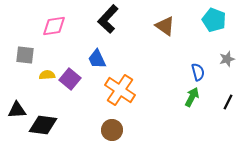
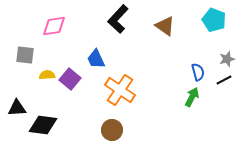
black L-shape: moved 10 px right
blue trapezoid: moved 1 px left
black line: moved 4 px left, 22 px up; rotated 35 degrees clockwise
black triangle: moved 2 px up
